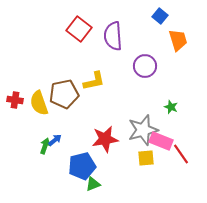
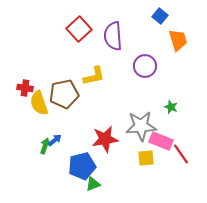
red square: rotated 10 degrees clockwise
yellow L-shape: moved 5 px up
red cross: moved 10 px right, 12 px up
gray star: moved 2 px left, 4 px up; rotated 12 degrees clockwise
